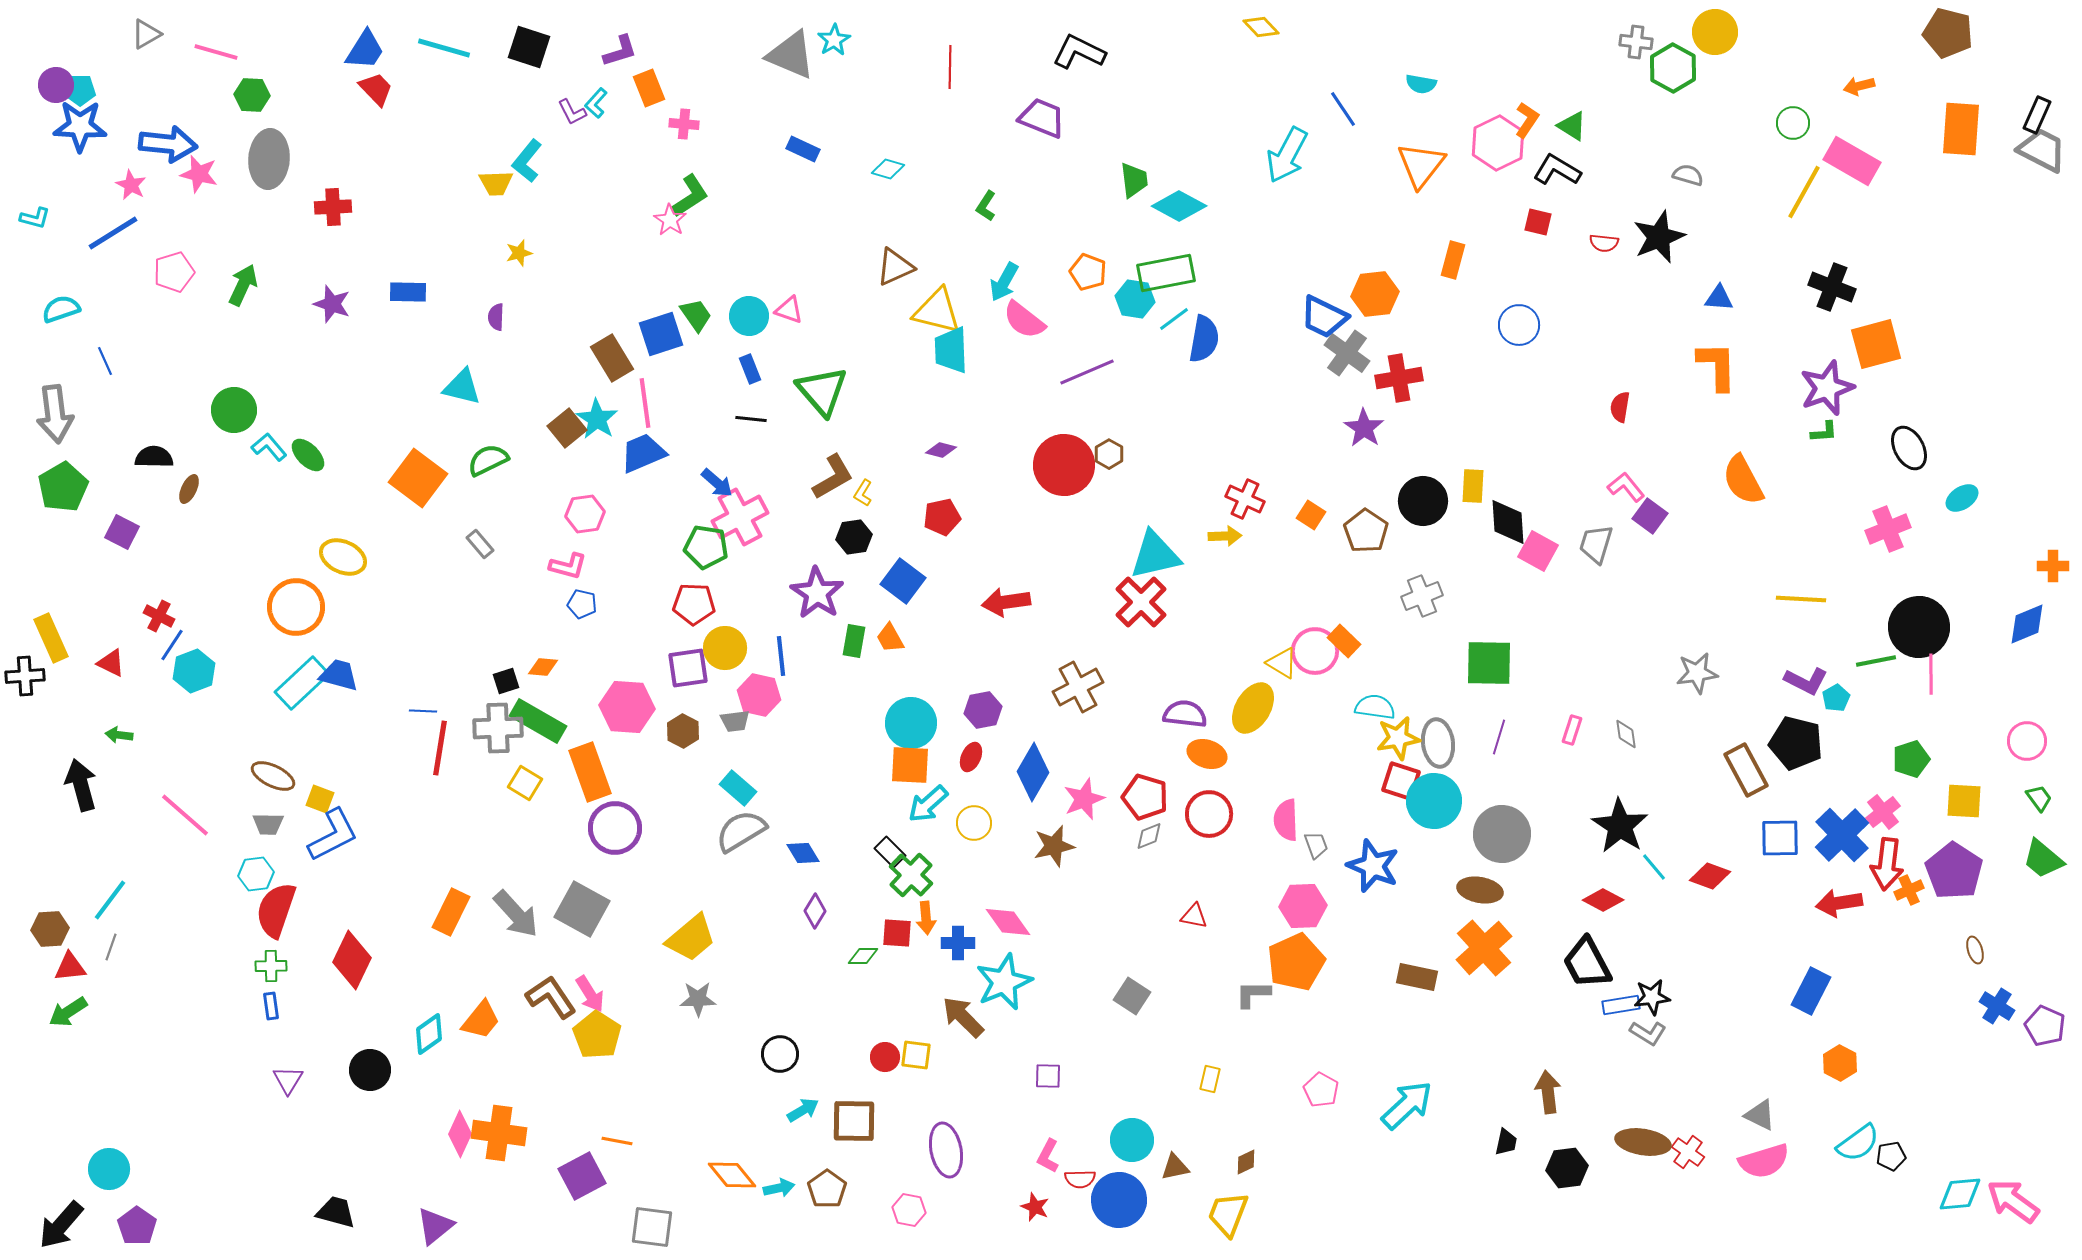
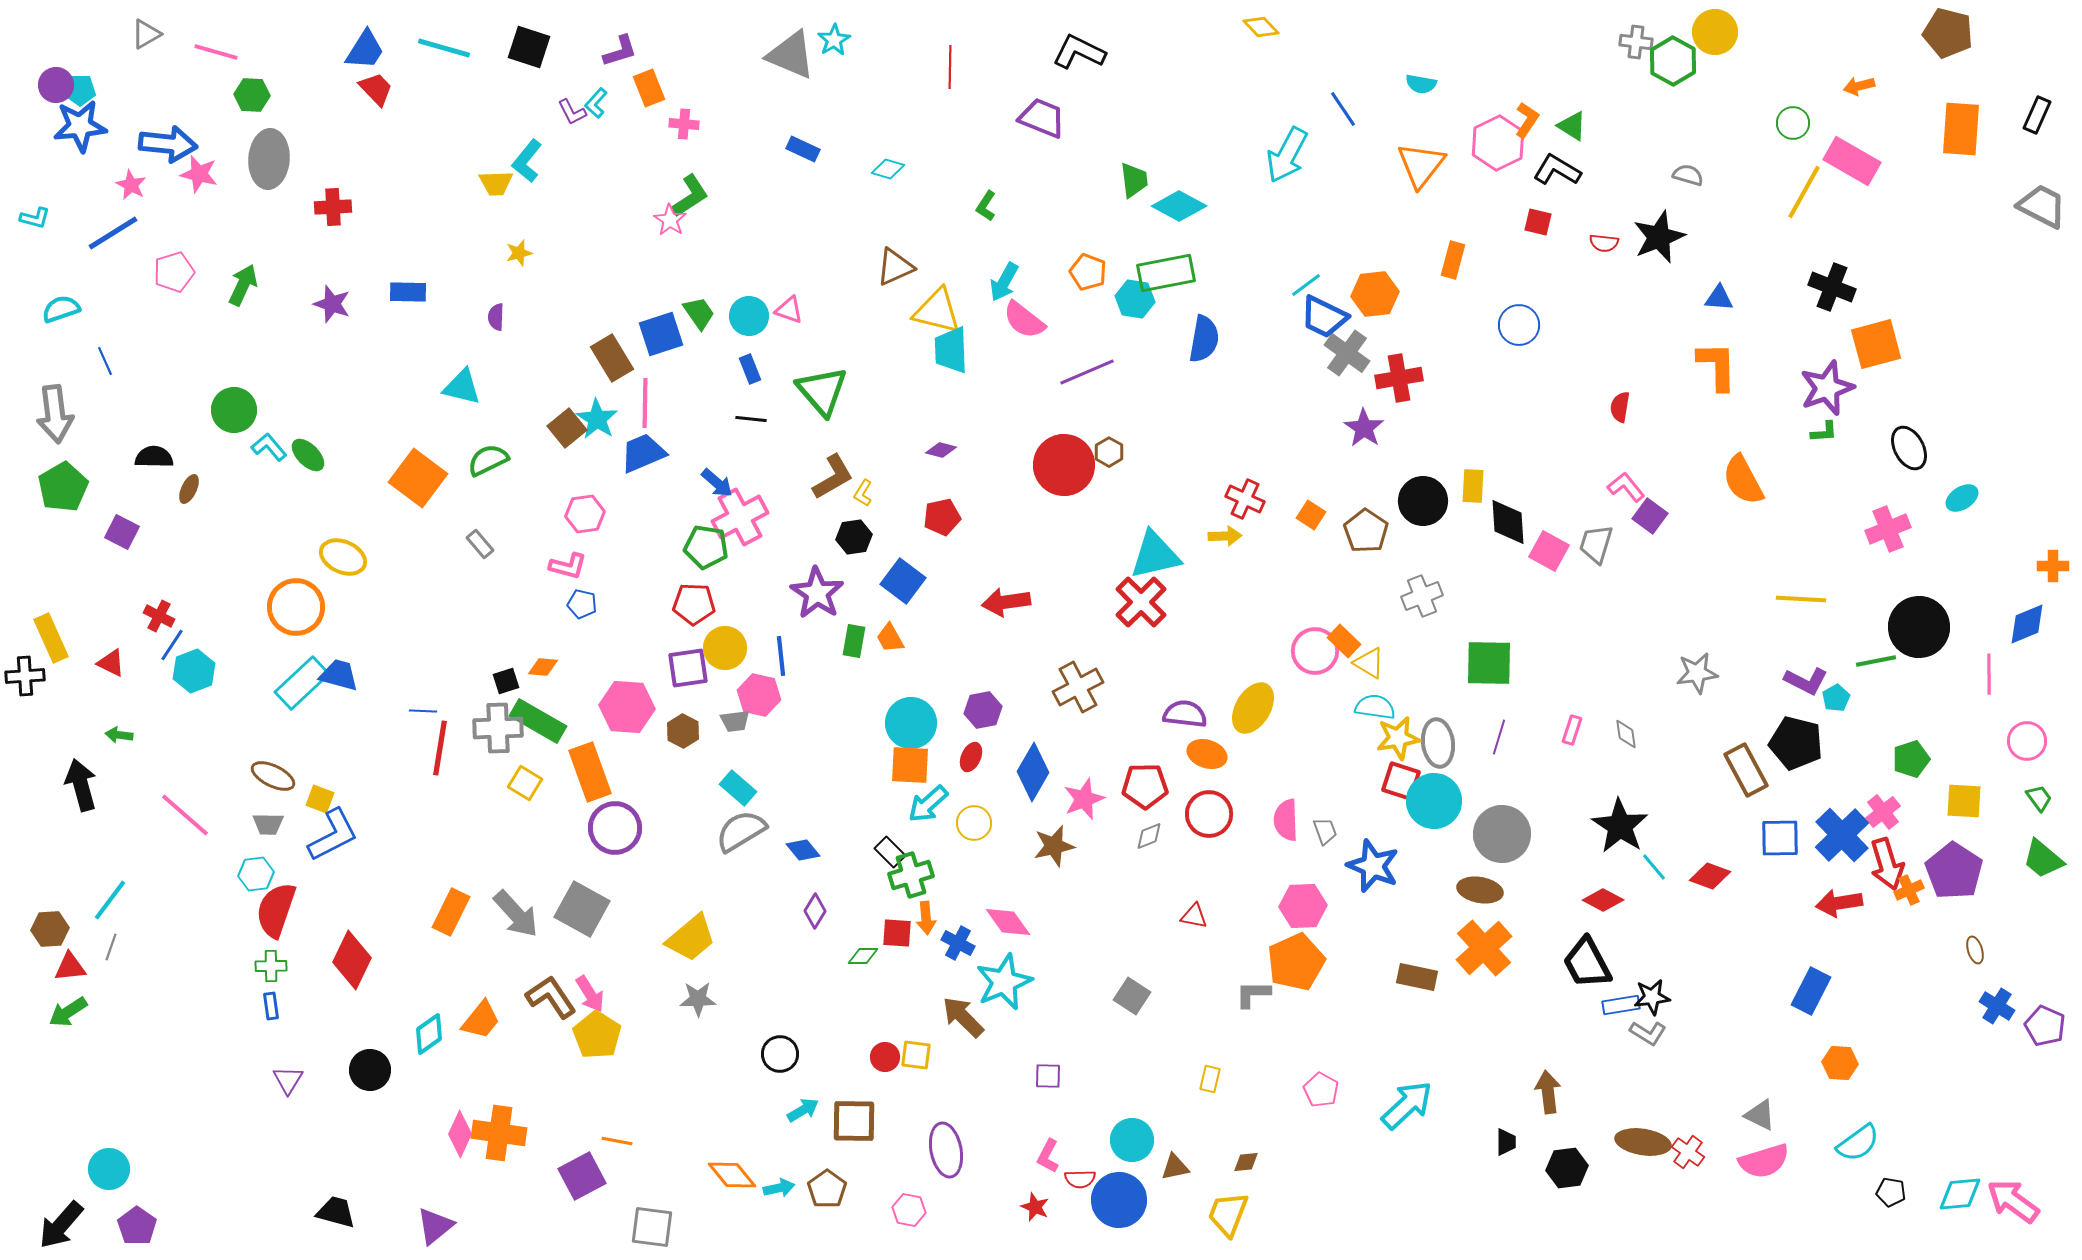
green hexagon at (1673, 68): moved 7 px up
blue star at (80, 126): rotated 8 degrees counterclockwise
gray trapezoid at (2042, 150): moved 56 px down
green trapezoid at (696, 315): moved 3 px right, 2 px up
cyan line at (1174, 319): moved 132 px right, 34 px up
pink line at (645, 403): rotated 9 degrees clockwise
brown hexagon at (1109, 454): moved 2 px up
pink square at (1538, 551): moved 11 px right
yellow triangle at (1282, 663): moved 87 px right
pink line at (1931, 674): moved 58 px right
red pentagon at (1145, 797): moved 11 px up; rotated 18 degrees counterclockwise
gray trapezoid at (1316, 845): moved 9 px right, 14 px up
blue diamond at (803, 853): moved 3 px up; rotated 8 degrees counterclockwise
red arrow at (1887, 864): rotated 24 degrees counterclockwise
green cross at (911, 875): rotated 30 degrees clockwise
blue cross at (958, 943): rotated 28 degrees clockwise
orange hexagon at (1840, 1063): rotated 24 degrees counterclockwise
black trapezoid at (1506, 1142): rotated 12 degrees counterclockwise
black pentagon at (1891, 1156): moved 36 px down; rotated 20 degrees clockwise
brown diamond at (1246, 1162): rotated 20 degrees clockwise
